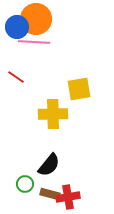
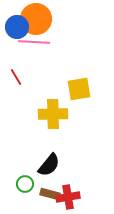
red line: rotated 24 degrees clockwise
